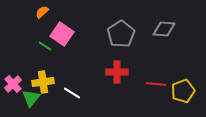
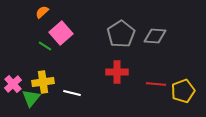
gray diamond: moved 9 px left, 7 px down
pink square: moved 1 px left, 1 px up; rotated 15 degrees clockwise
white line: rotated 18 degrees counterclockwise
